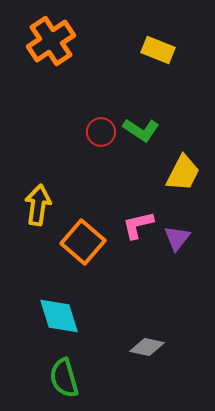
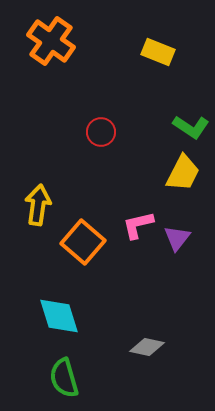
orange cross: rotated 21 degrees counterclockwise
yellow rectangle: moved 2 px down
green L-shape: moved 50 px right, 3 px up
